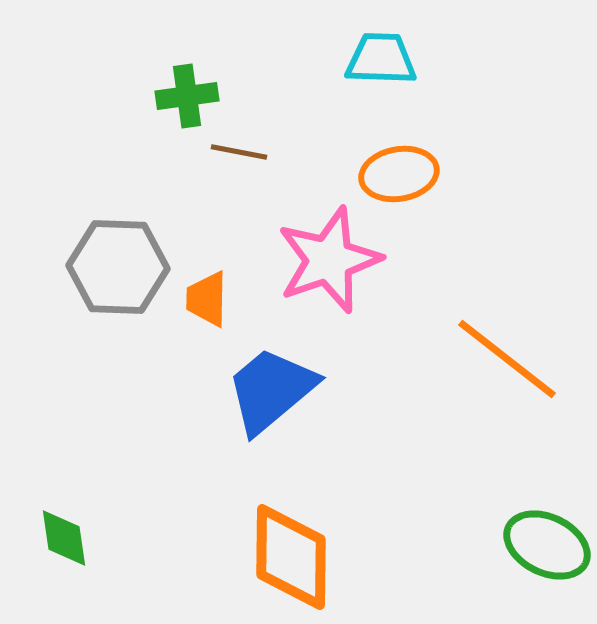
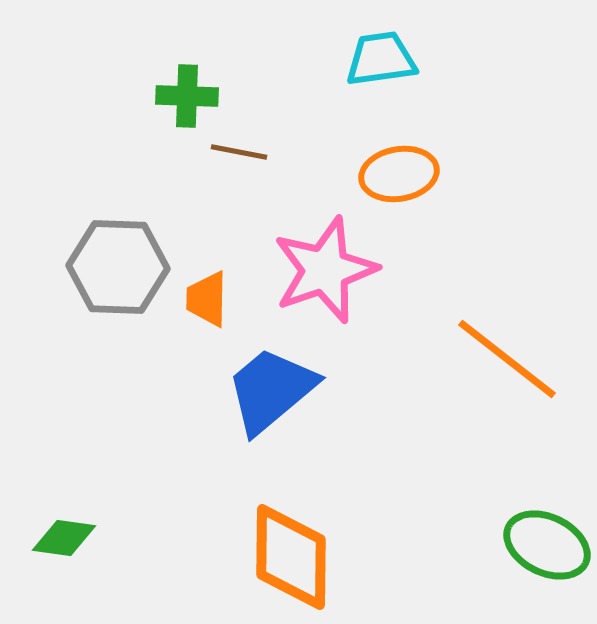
cyan trapezoid: rotated 10 degrees counterclockwise
green cross: rotated 10 degrees clockwise
pink star: moved 4 px left, 10 px down
green diamond: rotated 74 degrees counterclockwise
